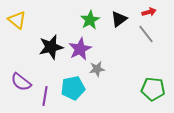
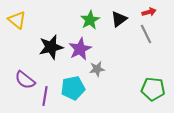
gray line: rotated 12 degrees clockwise
purple semicircle: moved 4 px right, 2 px up
